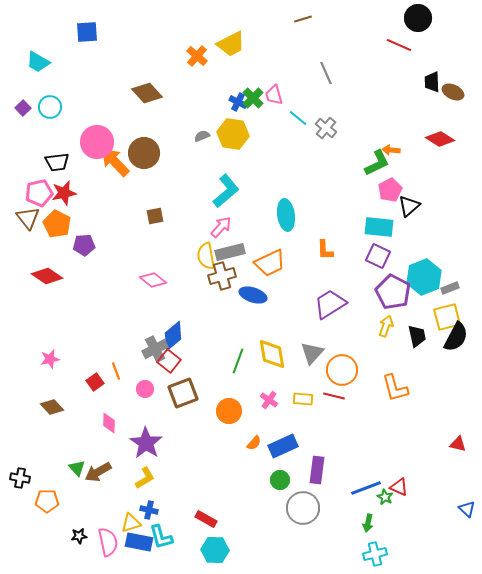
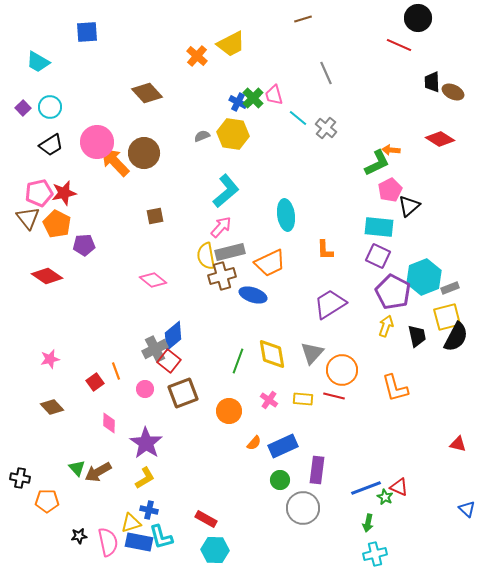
black trapezoid at (57, 162): moved 6 px left, 17 px up; rotated 25 degrees counterclockwise
